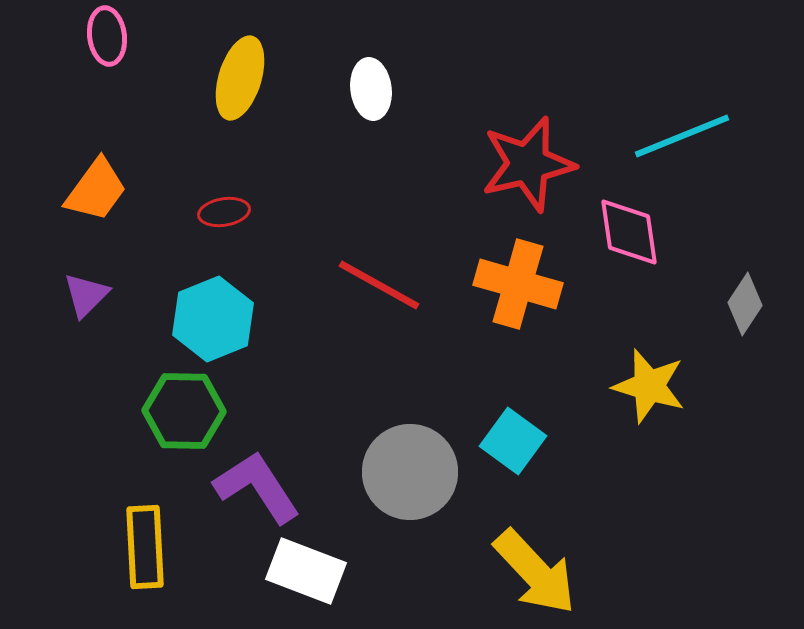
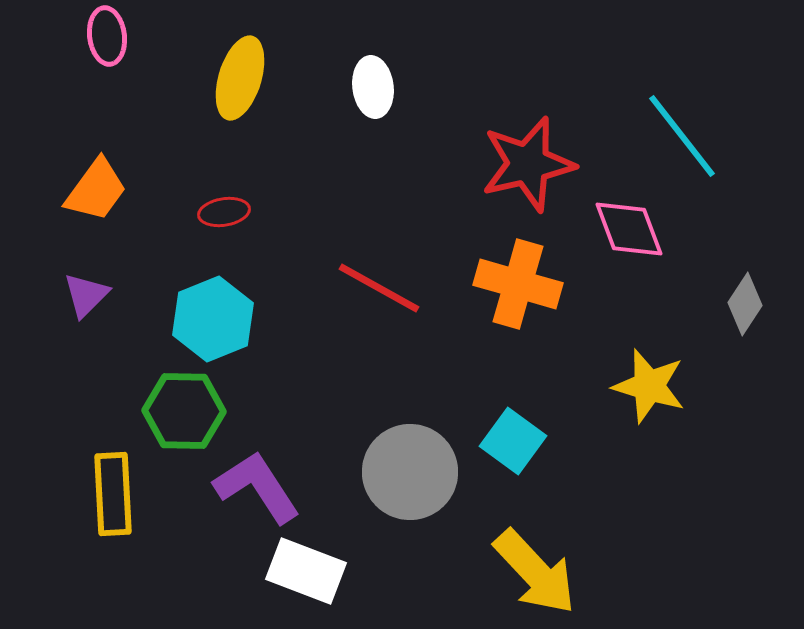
white ellipse: moved 2 px right, 2 px up
cyan line: rotated 74 degrees clockwise
pink diamond: moved 3 px up; rotated 12 degrees counterclockwise
red line: moved 3 px down
yellow rectangle: moved 32 px left, 53 px up
